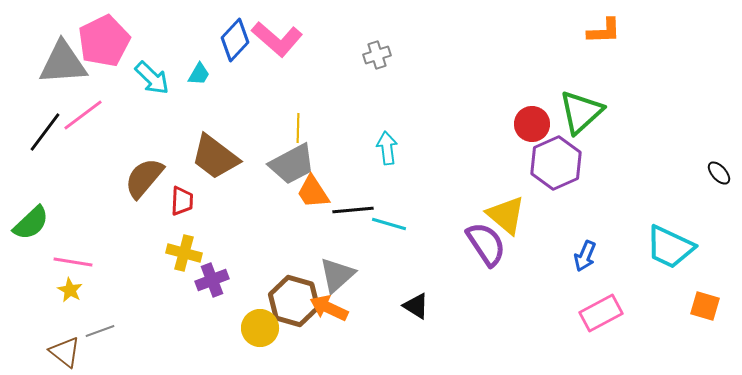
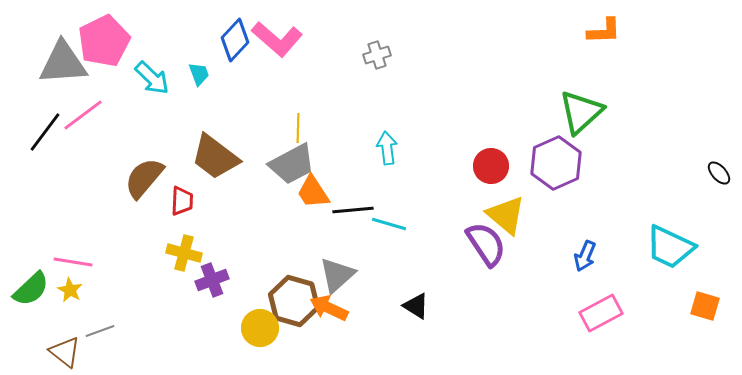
cyan trapezoid at (199, 74): rotated 50 degrees counterclockwise
red circle at (532, 124): moved 41 px left, 42 px down
green semicircle at (31, 223): moved 66 px down
